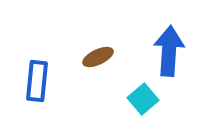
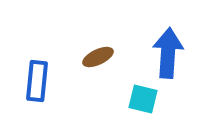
blue arrow: moved 1 px left, 2 px down
cyan square: rotated 36 degrees counterclockwise
